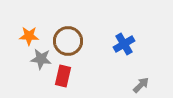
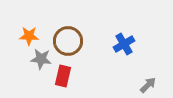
gray arrow: moved 7 px right
